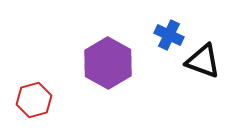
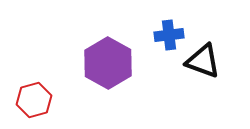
blue cross: rotated 32 degrees counterclockwise
